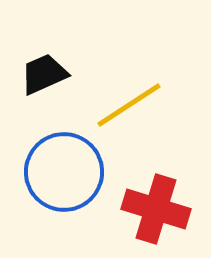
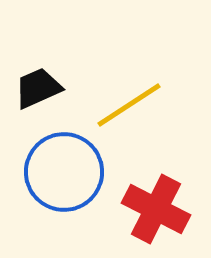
black trapezoid: moved 6 px left, 14 px down
red cross: rotated 10 degrees clockwise
